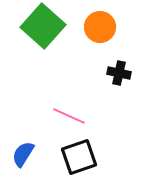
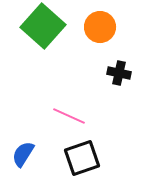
black square: moved 3 px right, 1 px down
